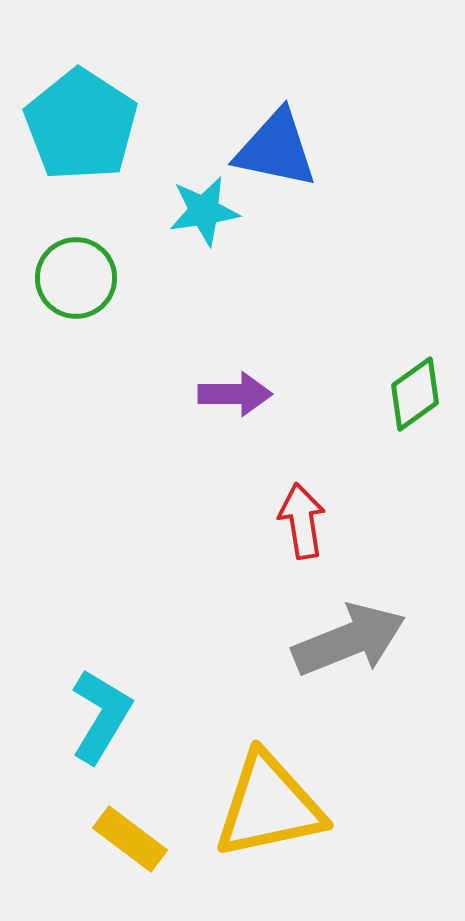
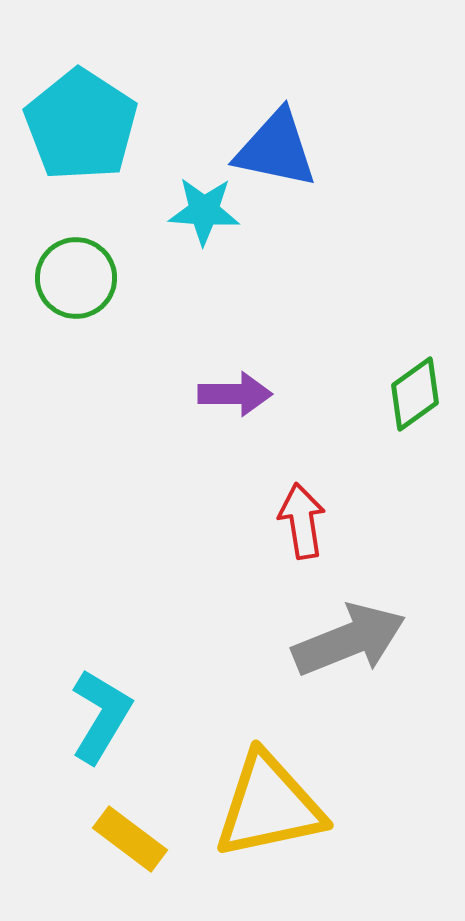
cyan star: rotated 12 degrees clockwise
